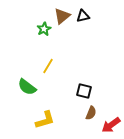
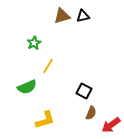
brown triangle: rotated 24 degrees clockwise
green star: moved 10 px left, 14 px down
green semicircle: rotated 60 degrees counterclockwise
black square: rotated 14 degrees clockwise
